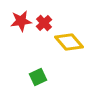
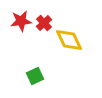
yellow diamond: moved 2 px up; rotated 16 degrees clockwise
green square: moved 3 px left, 1 px up
